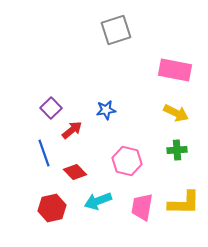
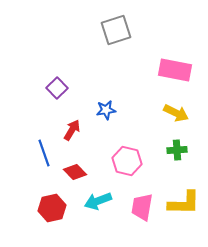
purple square: moved 6 px right, 20 px up
red arrow: rotated 20 degrees counterclockwise
